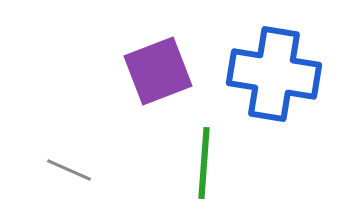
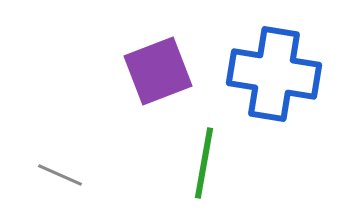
green line: rotated 6 degrees clockwise
gray line: moved 9 px left, 5 px down
